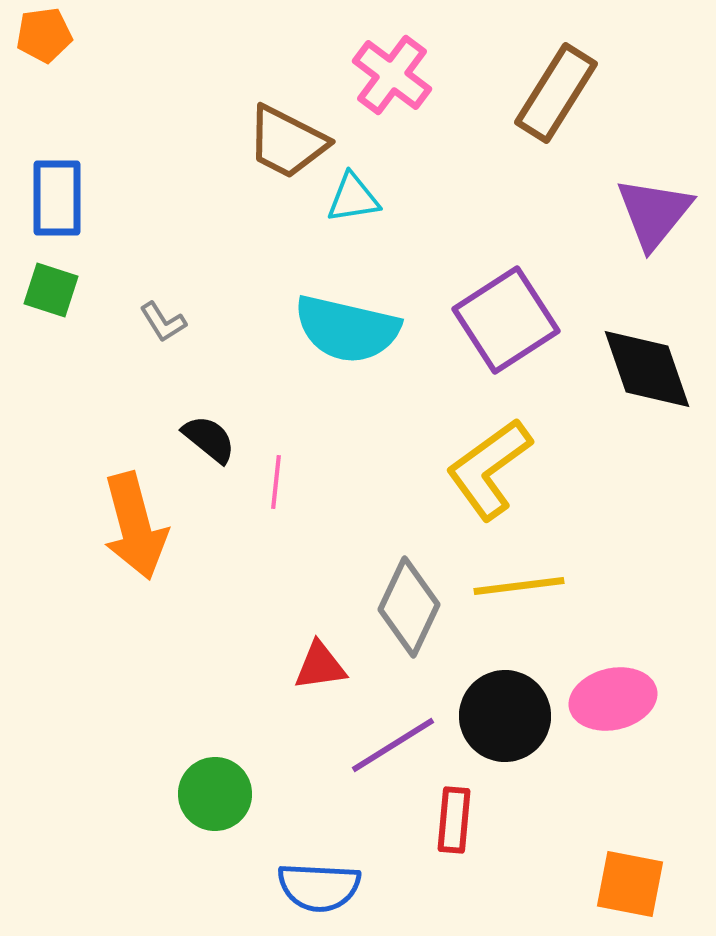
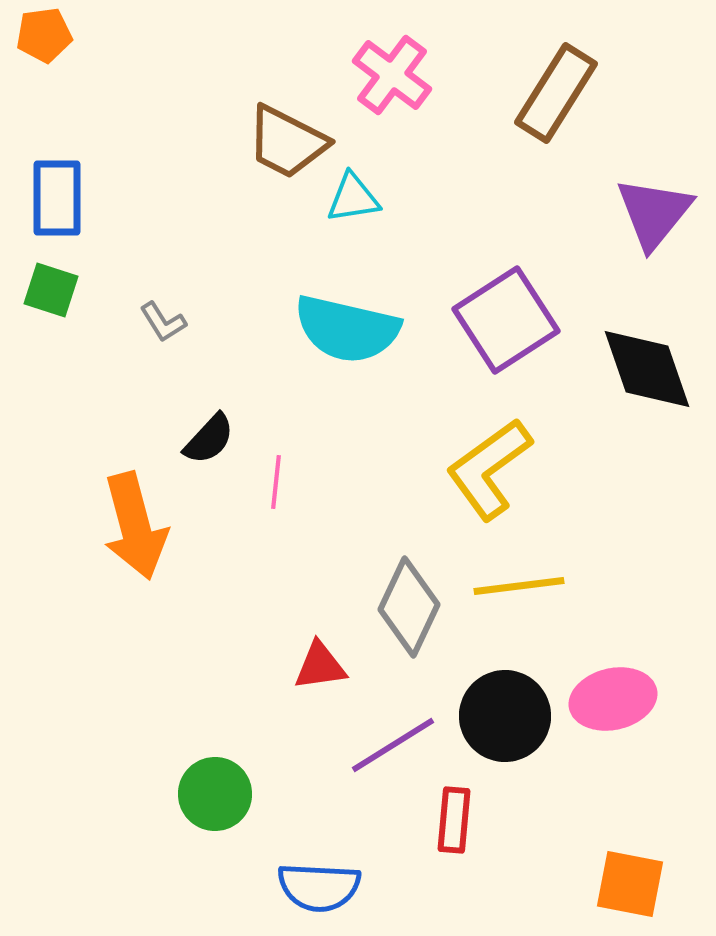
black semicircle: rotated 94 degrees clockwise
